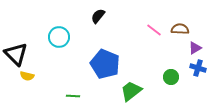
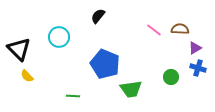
black triangle: moved 3 px right, 5 px up
yellow semicircle: rotated 32 degrees clockwise
green trapezoid: moved 2 px up; rotated 150 degrees counterclockwise
